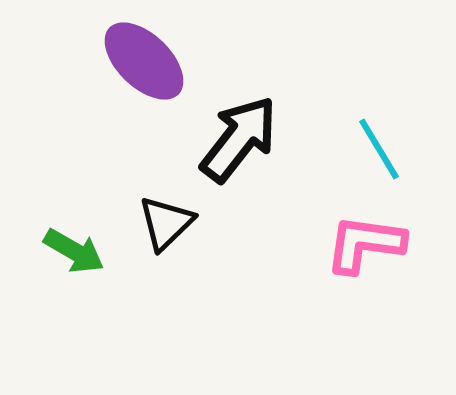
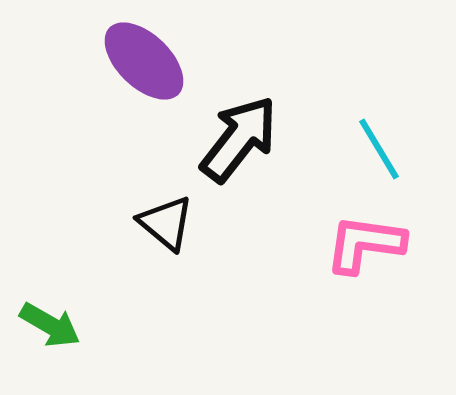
black triangle: rotated 36 degrees counterclockwise
green arrow: moved 24 px left, 74 px down
